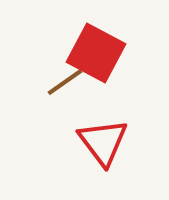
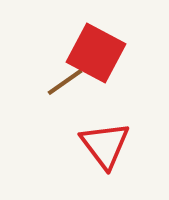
red triangle: moved 2 px right, 3 px down
